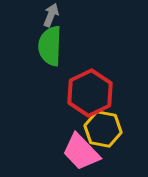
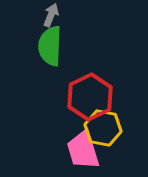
red hexagon: moved 4 px down
yellow hexagon: moved 1 px up
pink trapezoid: moved 2 px right, 2 px up; rotated 27 degrees clockwise
